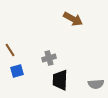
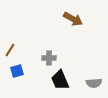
brown line: rotated 64 degrees clockwise
gray cross: rotated 16 degrees clockwise
black trapezoid: rotated 25 degrees counterclockwise
gray semicircle: moved 2 px left, 1 px up
